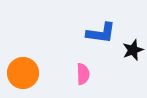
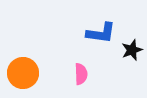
black star: moved 1 px left
pink semicircle: moved 2 px left
